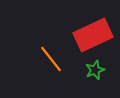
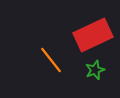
orange line: moved 1 px down
